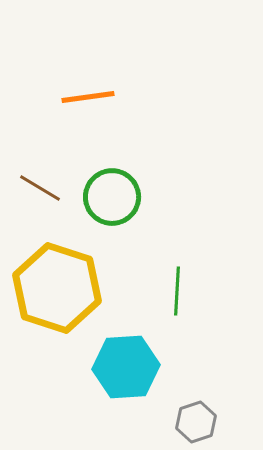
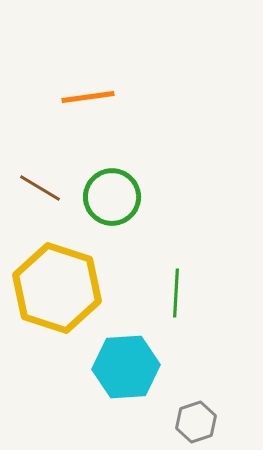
green line: moved 1 px left, 2 px down
